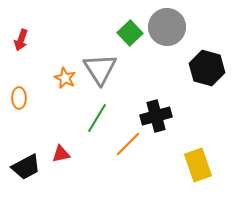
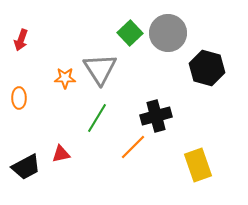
gray circle: moved 1 px right, 6 px down
orange star: rotated 25 degrees counterclockwise
orange line: moved 5 px right, 3 px down
